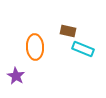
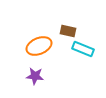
orange ellipse: moved 4 px right, 1 px up; rotated 70 degrees clockwise
purple star: moved 19 px right; rotated 24 degrees counterclockwise
